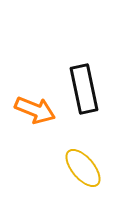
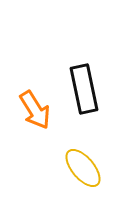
orange arrow: rotated 36 degrees clockwise
